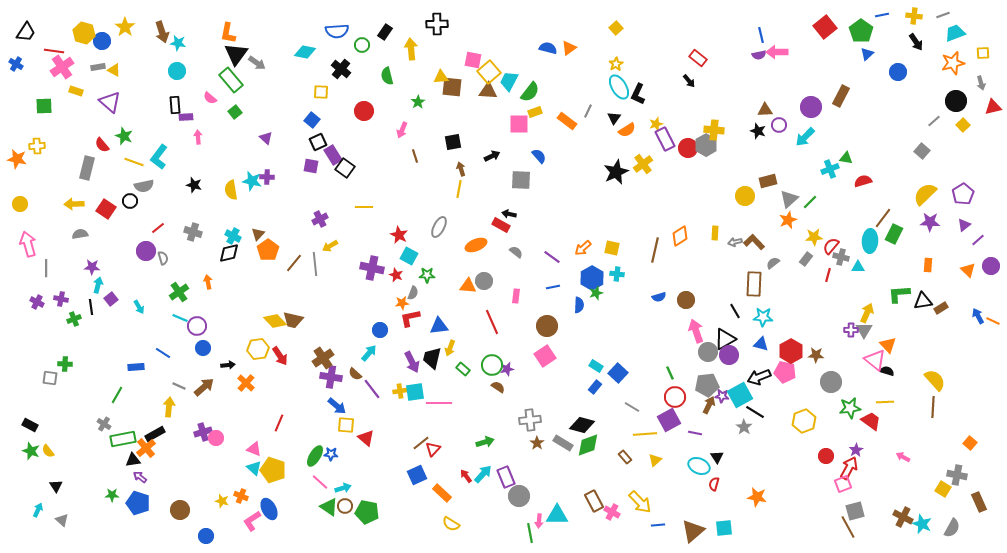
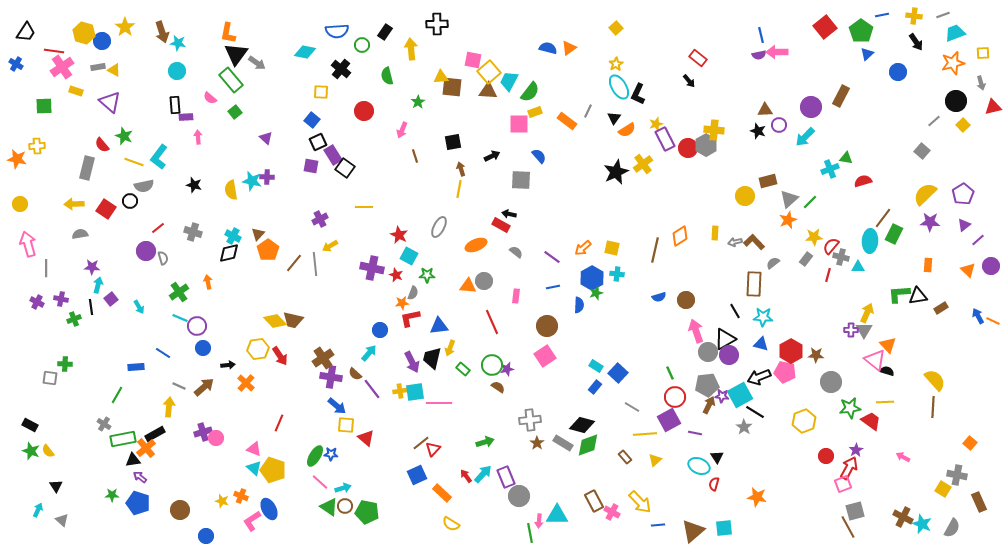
black triangle at (923, 301): moved 5 px left, 5 px up
